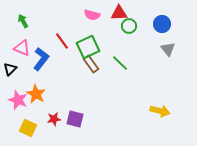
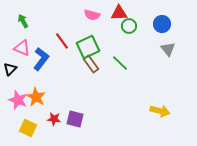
orange star: moved 3 px down
red star: rotated 16 degrees clockwise
